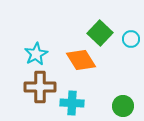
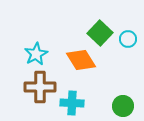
cyan circle: moved 3 px left
